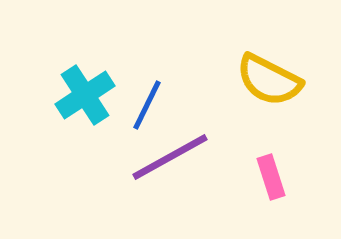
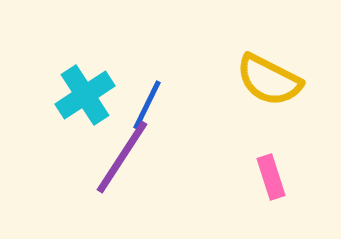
purple line: moved 48 px left; rotated 28 degrees counterclockwise
